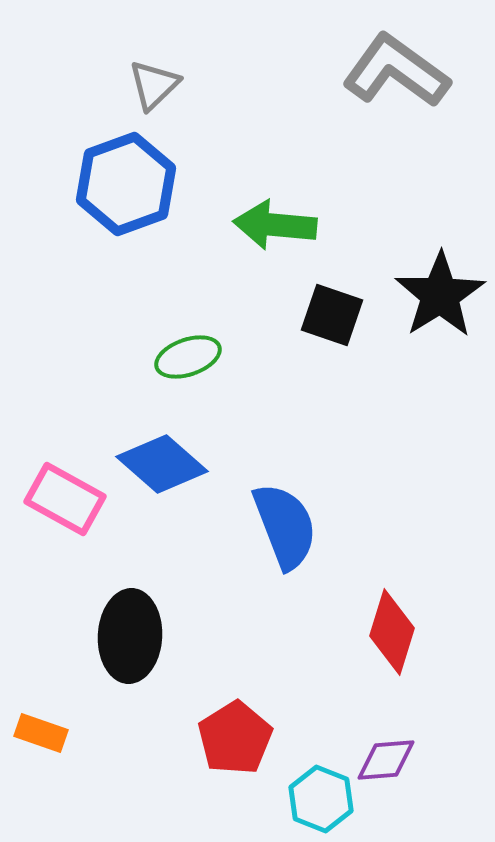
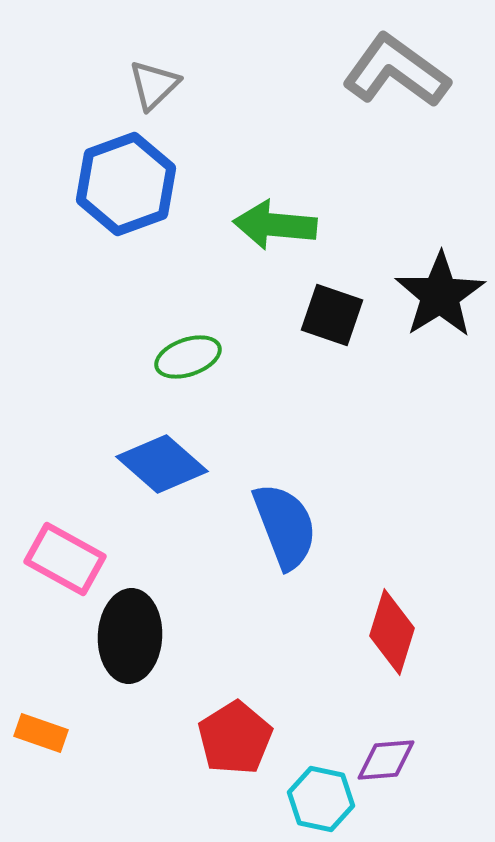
pink rectangle: moved 60 px down
cyan hexagon: rotated 10 degrees counterclockwise
